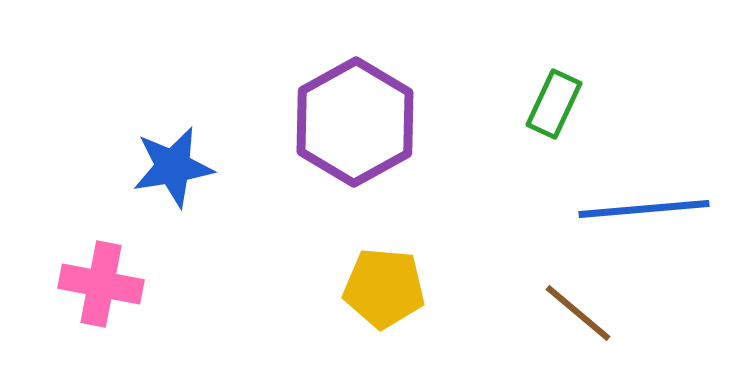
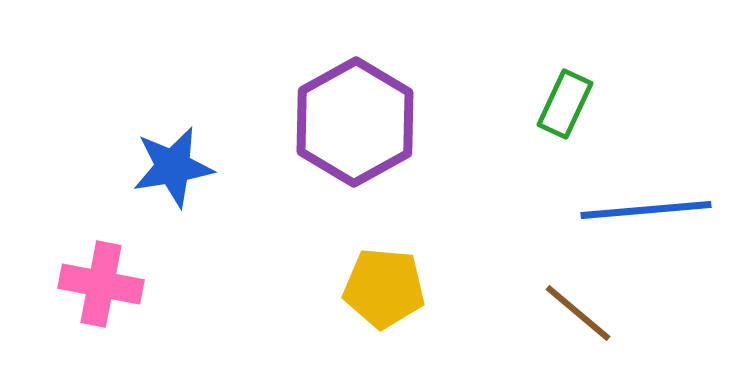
green rectangle: moved 11 px right
blue line: moved 2 px right, 1 px down
